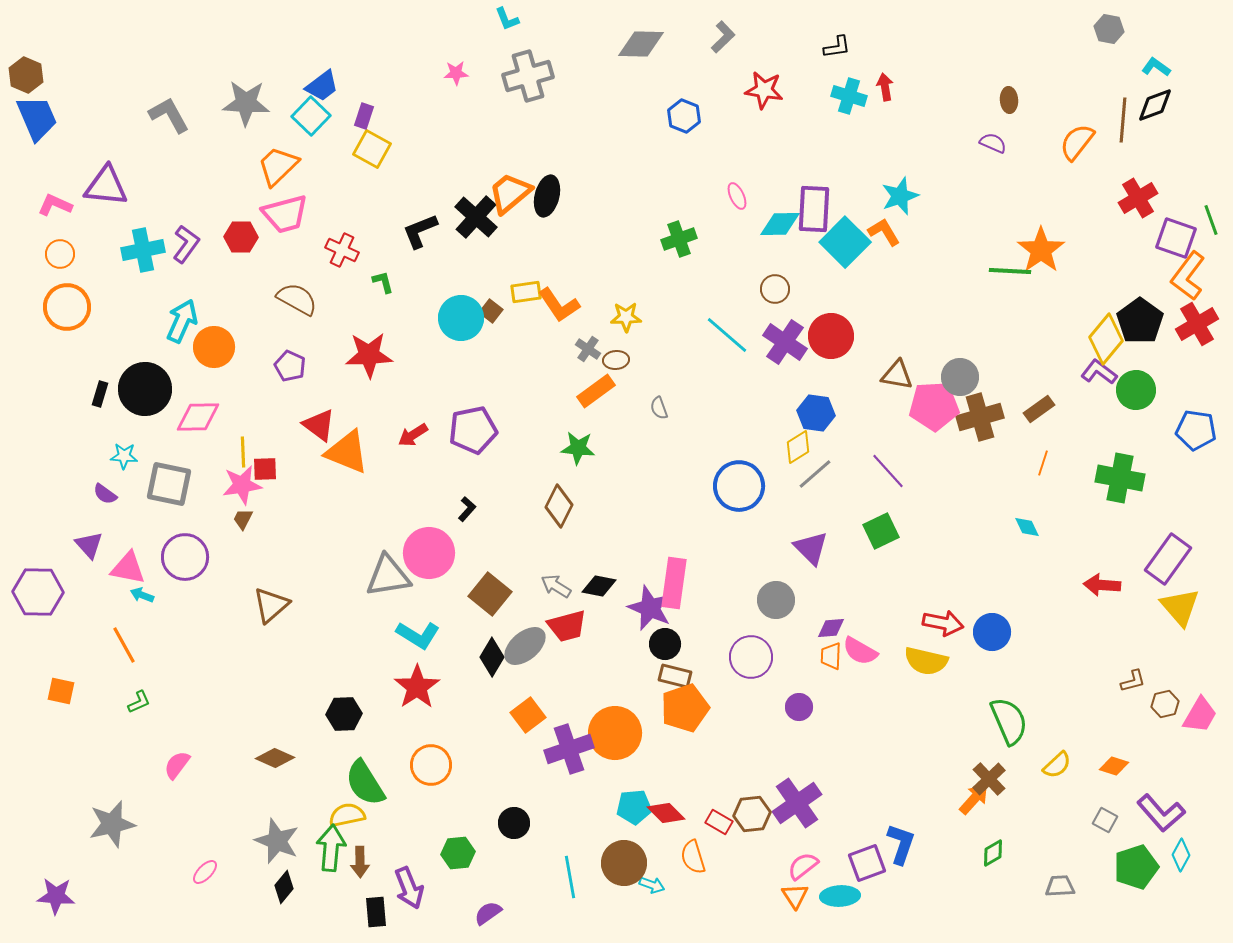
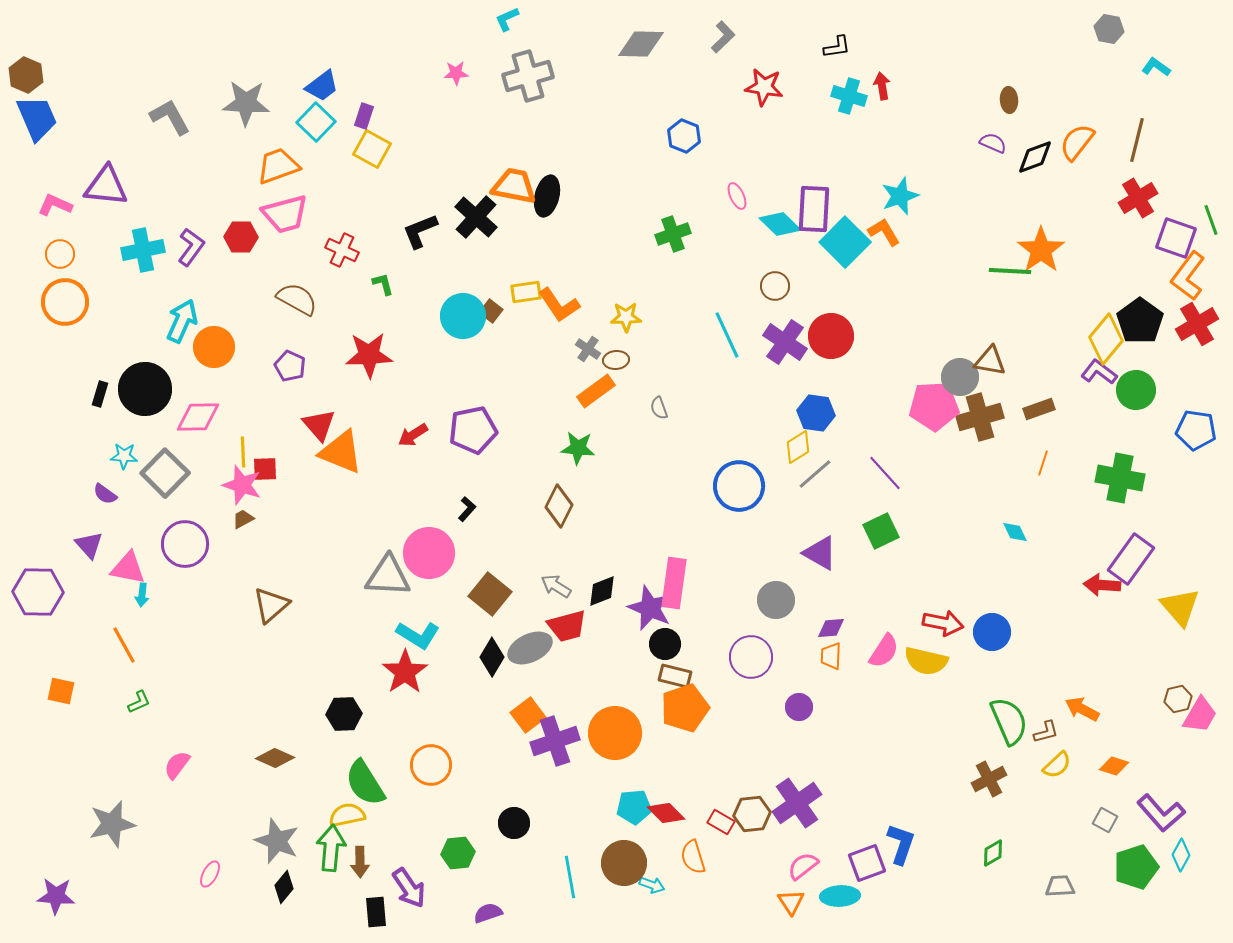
cyan L-shape at (507, 19): rotated 88 degrees clockwise
red arrow at (885, 87): moved 3 px left, 1 px up
red star at (764, 90): moved 3 px up
black diamond at (1155, 105): moved 120 px left, 52 px down
gray L-shape at (169, 115): moved 1 px right, 2 px down
cyan square at (311, 116): moved 5 px right, 6 px down
blue hexagon at (684, 116): moved 20 px down
brown line at (1123, 120): moved 14 px right, 20 px down; rotated 9 degrees clockwise
orange trapezoid at (278, 166): rotated 24 degrees clockwise
orange trapezoid at (510, 193): moved 4 px right, 7 px up; rotated 51 degrees clockwise
cyan diamond at (780, 224): rotated 45 degrees clockwise
green cross at (679, 239): moved 6 px left, 5 px up
purple L-shape at (186, 244): moved 5 px right, 3 px down
green L-shape at (383, 282): moved 2 px down
brown circle at (775, 289): moved 3 px up
orange circle at (67, 307): moved 2 px left, 5 px up
cyan circle at (461, 318): moved 2 px right, 2 px up
cyan line at (727, 335): rotated 24 degrees clockwise
brown triangle at (897, 375): moved 93 px right, 14 px up
brown rectangle at (1039, 409): rotated 16 degrees clockwise
red triangle at (319, 425): rotated 12 degrees clockwise
orange triangle at (347, 452): moved 6 px left
purple line at (888, 471): moved 3 px left, 2 px down
gray square at (169, 484): moved 4 px left, 11 px up; rotated 33 degrees clockwise
pink star at (242, 485): rotated 27 degrees clockwise
brown trapezoid at (243, 519): rotated 35 degrees clockwise
cyan diamond at (1027, 527): moved 12 px left, 5 px down
purple triangle at (811, 548): moved 9 px right, 5 px down; rotated 15 degrees counterclockwise
purple circle at (185, 557): moved 13 px up
purple rectangle at (1168, 559): moved 37 px left
gray triangle at (388, 576): rotated 12 degrees clockwise
black diamond at (599, 586): moved 3 px right, 5 px down; rotated 32 degrees counterclockwise
cyan arrow at (142, 595): rotated 105 degrees counterclockwise
gray ellipse at (525, 646): moved 5 px right, 2 px down; rotated 15 degrees clockwise
pink semicircle at (860, 651): moved 24 px right; rotated 87 degrees counterclockwise
brown L-shape at (1133, 681): moved 87 px left, 51 px down
red star at (417, 687): moved 12 px left, 15 px up
brown hexagon at (1165, 704): moved 13 px right, 5 px up
purple cross at (569, 749): moved 14 px left, 8 px up
brown cross at (989, 779): rotated 16 degrees clockwise
orange arrow at (974, 799): moved 108 px right, 90 px up; rotated 104 degrees counterclockwise
red rectangle at (719, 822): moved 2 px right
pink ellipse at (205, 872): moved 5 px right, 2 px down; rotated 16 degrees counterclockwise
purple arrow at (409, 888): rotated 12 degrees counterclockwise
orange triangle at (795, 896): moved 4 px left, 6 px down
purple semicircle at (488, 913): rotated 16 degrees clockwise
